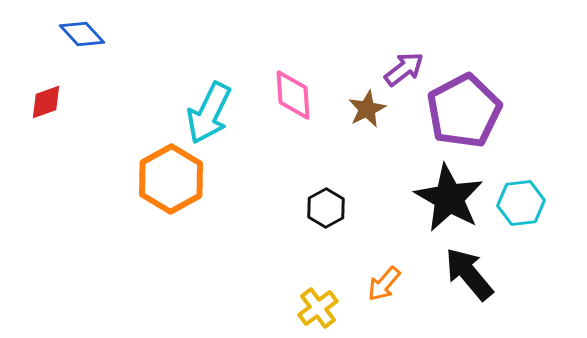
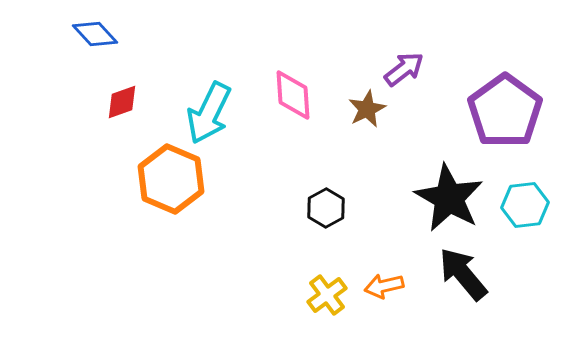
blue diamond: moved 13 px right
red diamond: moved 76 px right
purple pentagon: moved 41 px right; rotated 8 degrees counterclockwise
orange hexagon: rotated 8 degrees counterclockwise
cyan hexagon: moved 4 px right, 2 px down
black arrow: moved 6 px left
orange arrow: moved 2 px down; rotated 36 degrees clockwise
yellow cross: moved 9 px right, 13 px up
